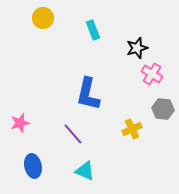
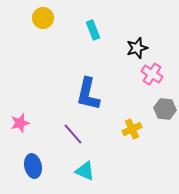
gray hexagon: moved 2 px right
